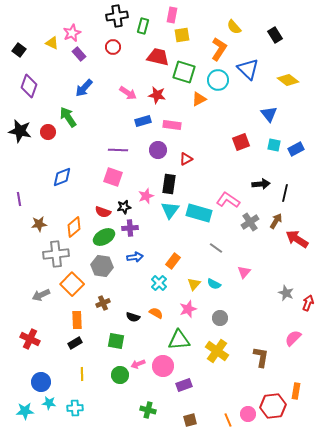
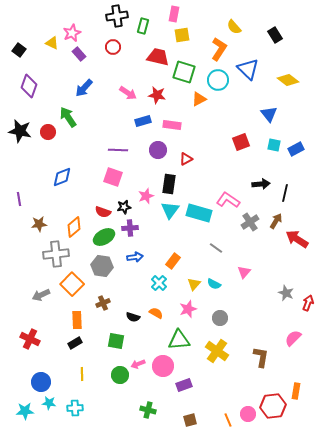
pink rectangle at (172, 15): moved 2 px right, 1 px up
